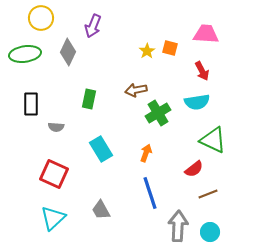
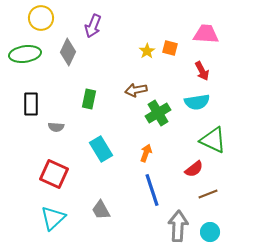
blue line: moved 2 px right, 3 px up
